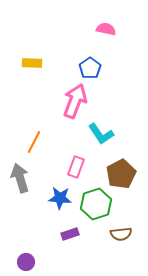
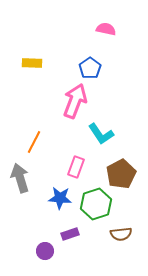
purple circle: moved 19 px right, 11 px up
